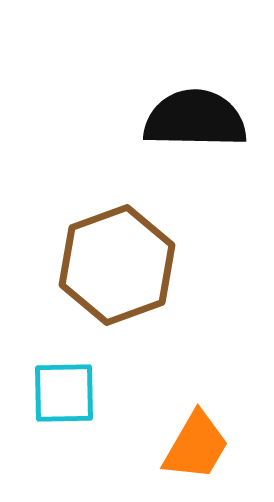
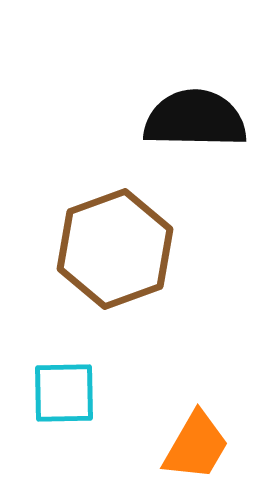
brown hexagon: moved 2 px left, 16 px up
